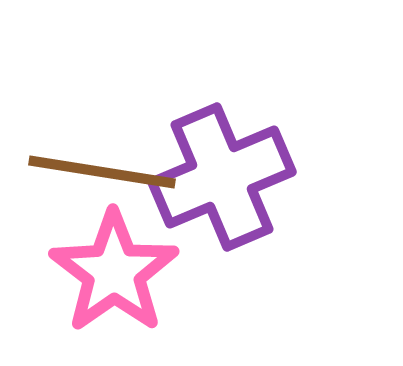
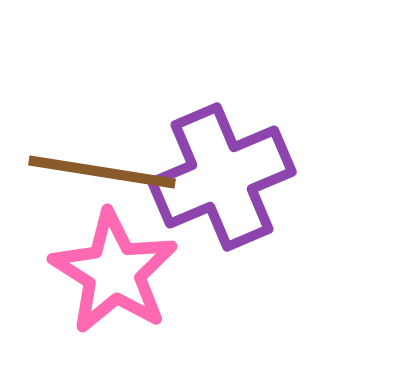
pink star: rotated 5 degrees counterclockwise
